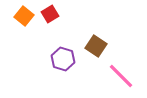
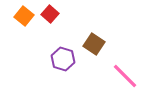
red square: rotated 18 degrees counterclockwise
brown square: moved 2 px left, 2 px up
pink line: moved 4 px right
